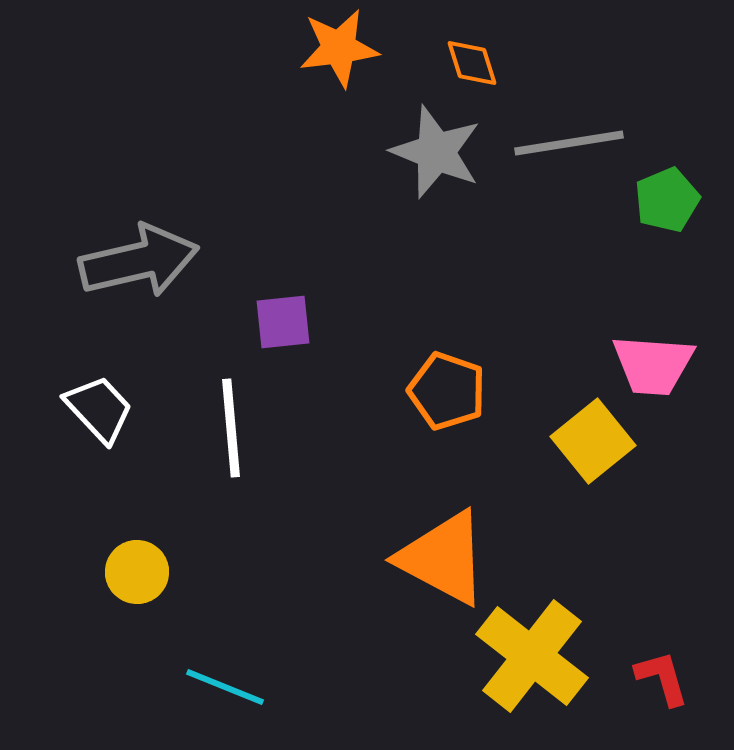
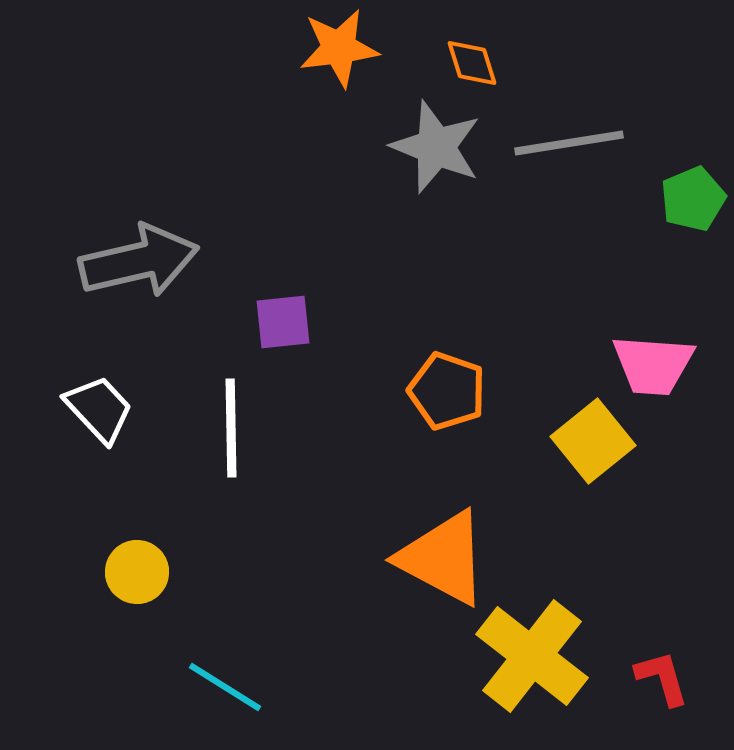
gray star: moved 5 px up
green pentagon: moved 26 px right, 1 px up
white line: rotated 4 degrees clockwise
cyan line: rotated 10 degrees clockwise
